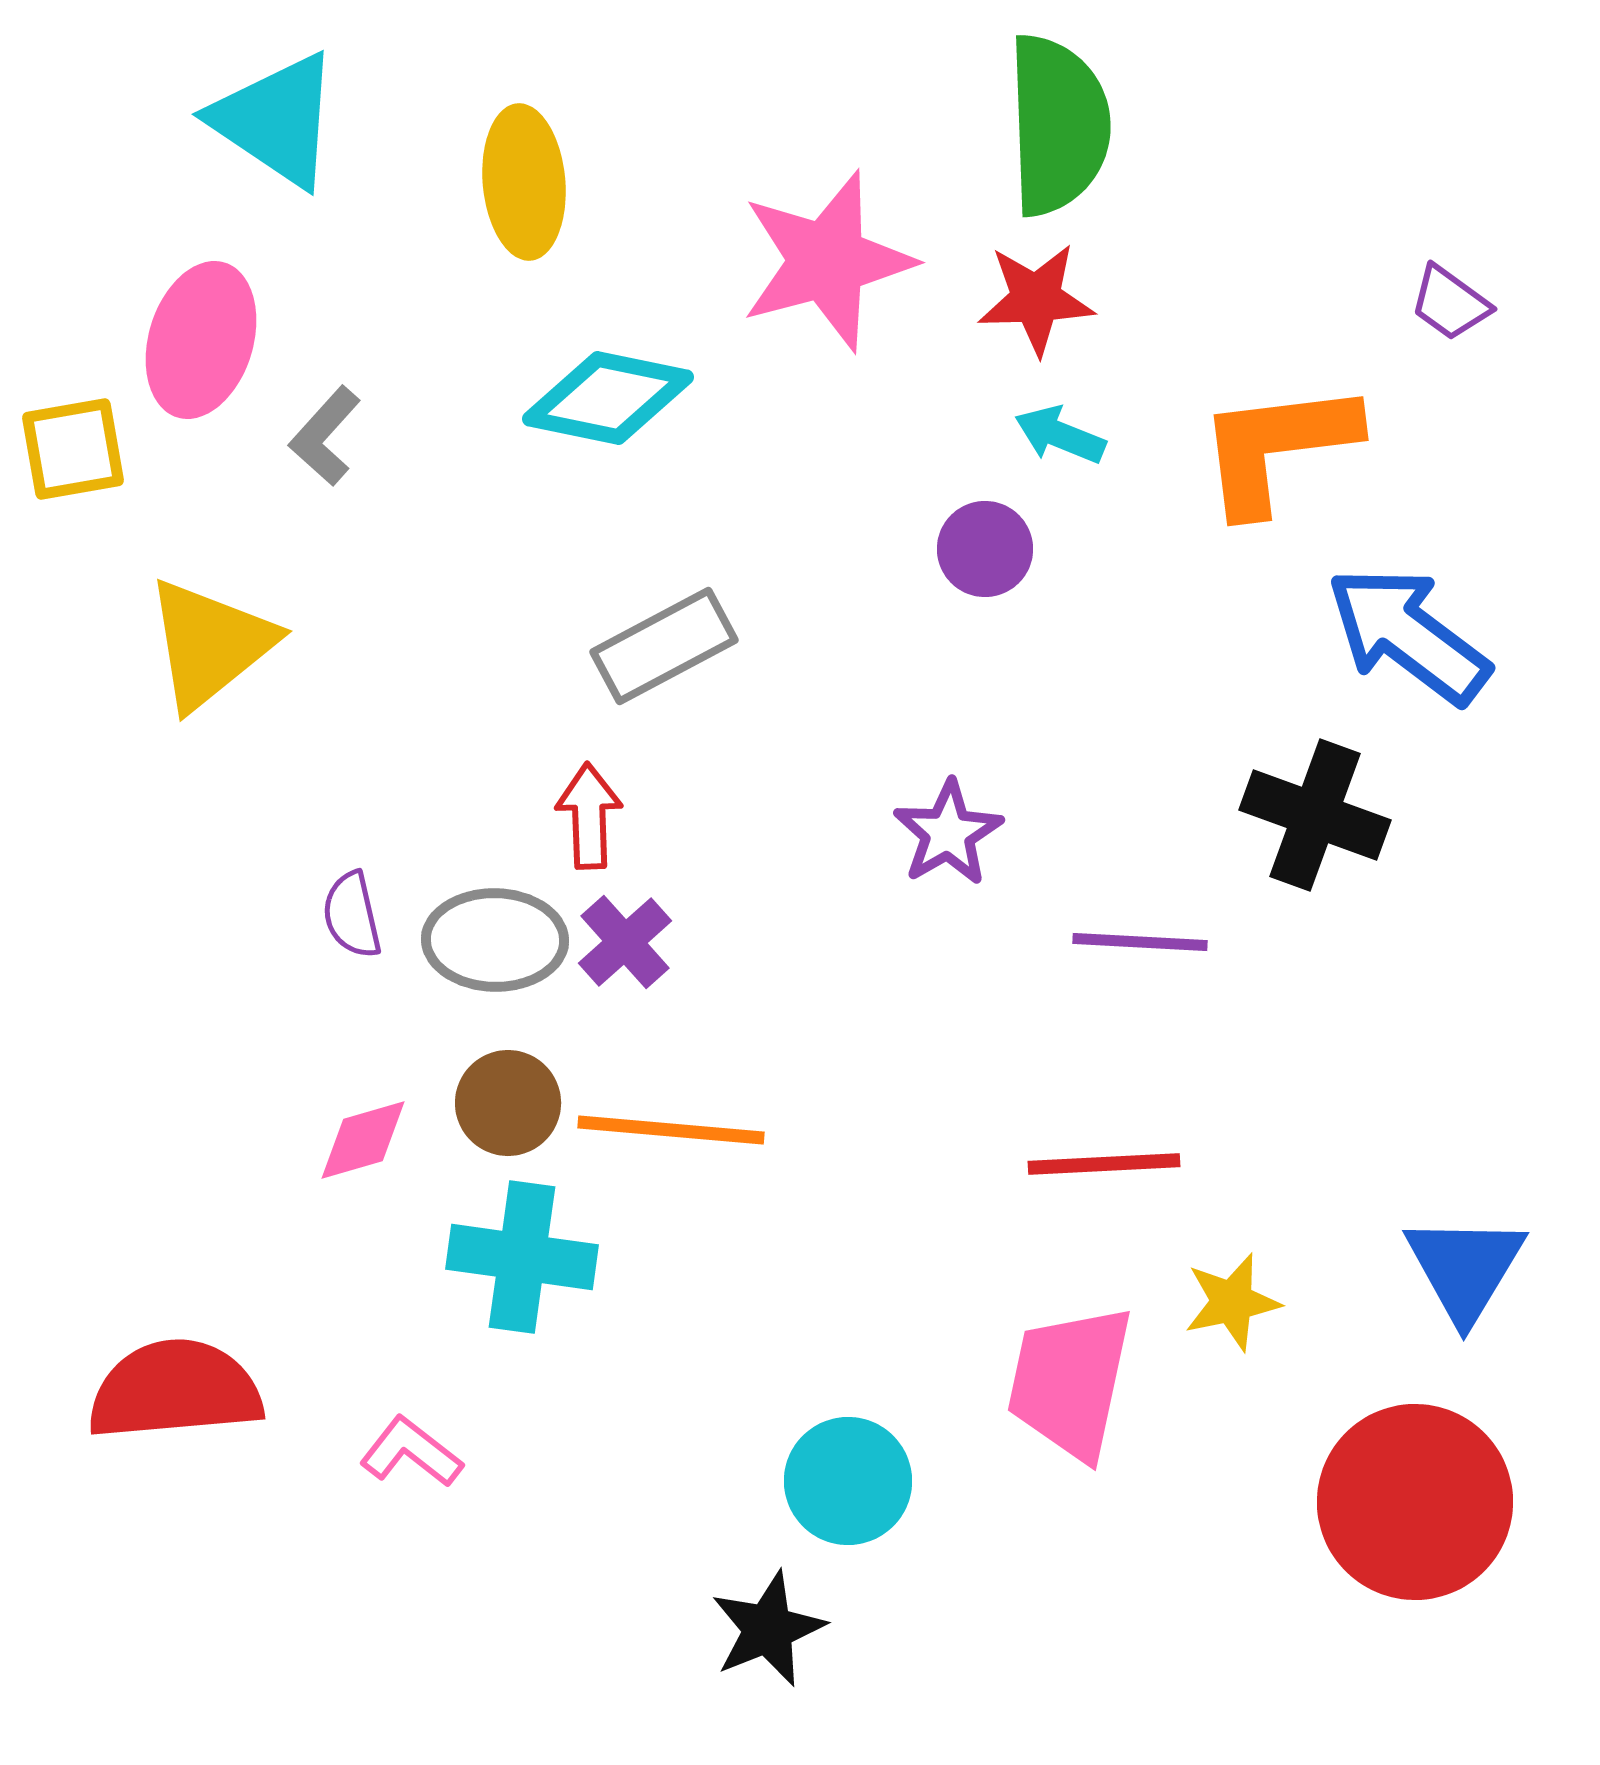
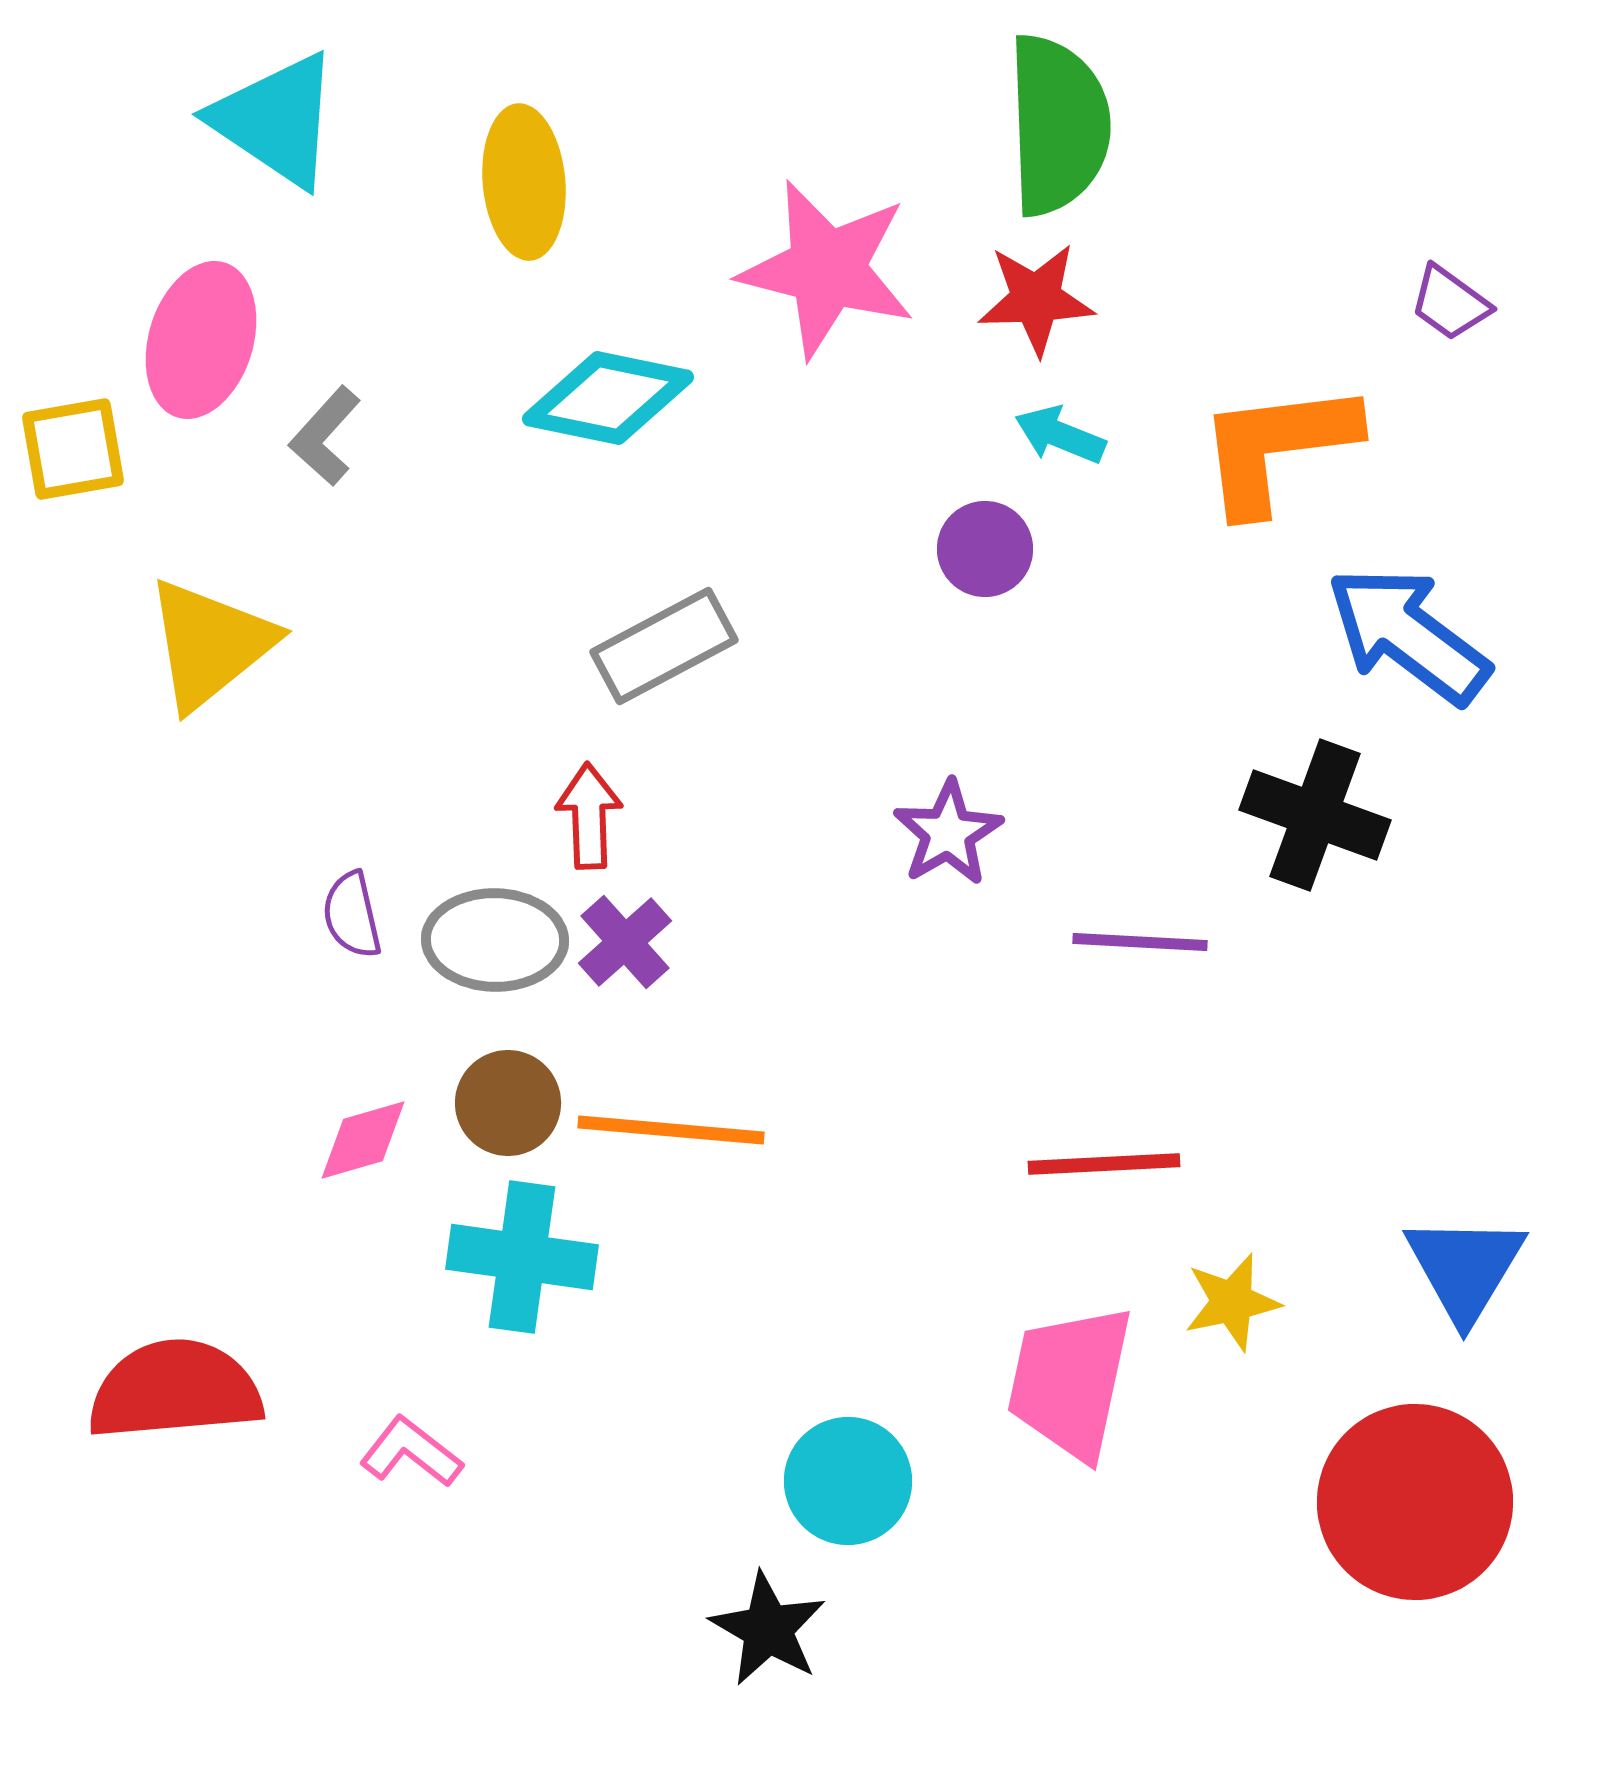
pink star: moved 8 px down; rotated 29 degrees clockwise
black star: rotated 20 degrees counterclockwise
